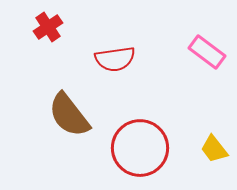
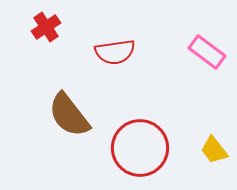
red cross: moved 2 px left
red semicircle: moved 7 px up
yellow trapezoid: moved 1 px down
